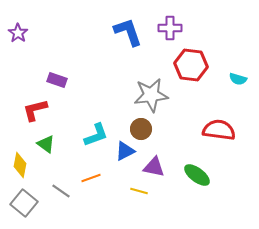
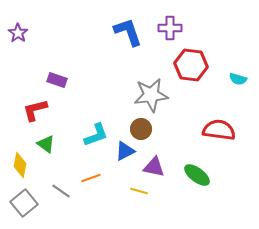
gray square: rotated 12 degrees clockwise
